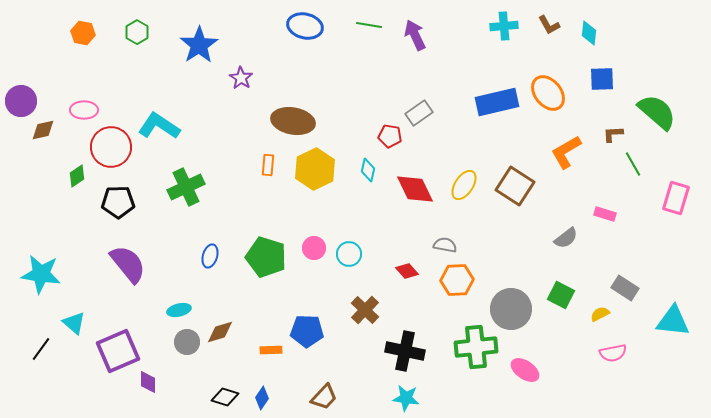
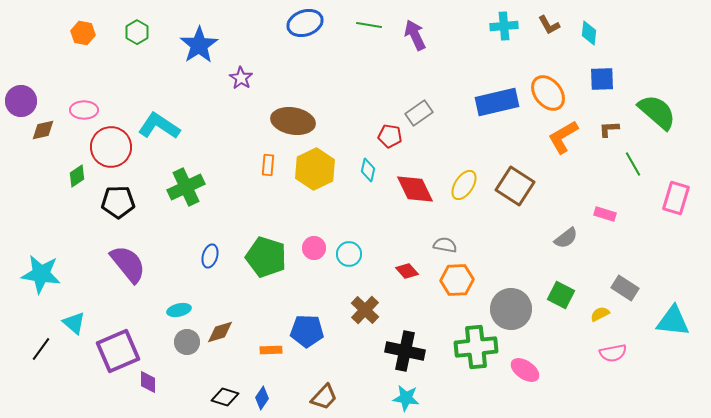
blue ellipse at (305, 26): moved 3 px up; rotated 32 degrees counterclockwise
brown L-shape at (613, 134): moved 4 px left, 5 px up
orange L-shape at (566, 152): moved 3 px left, 15 px up
